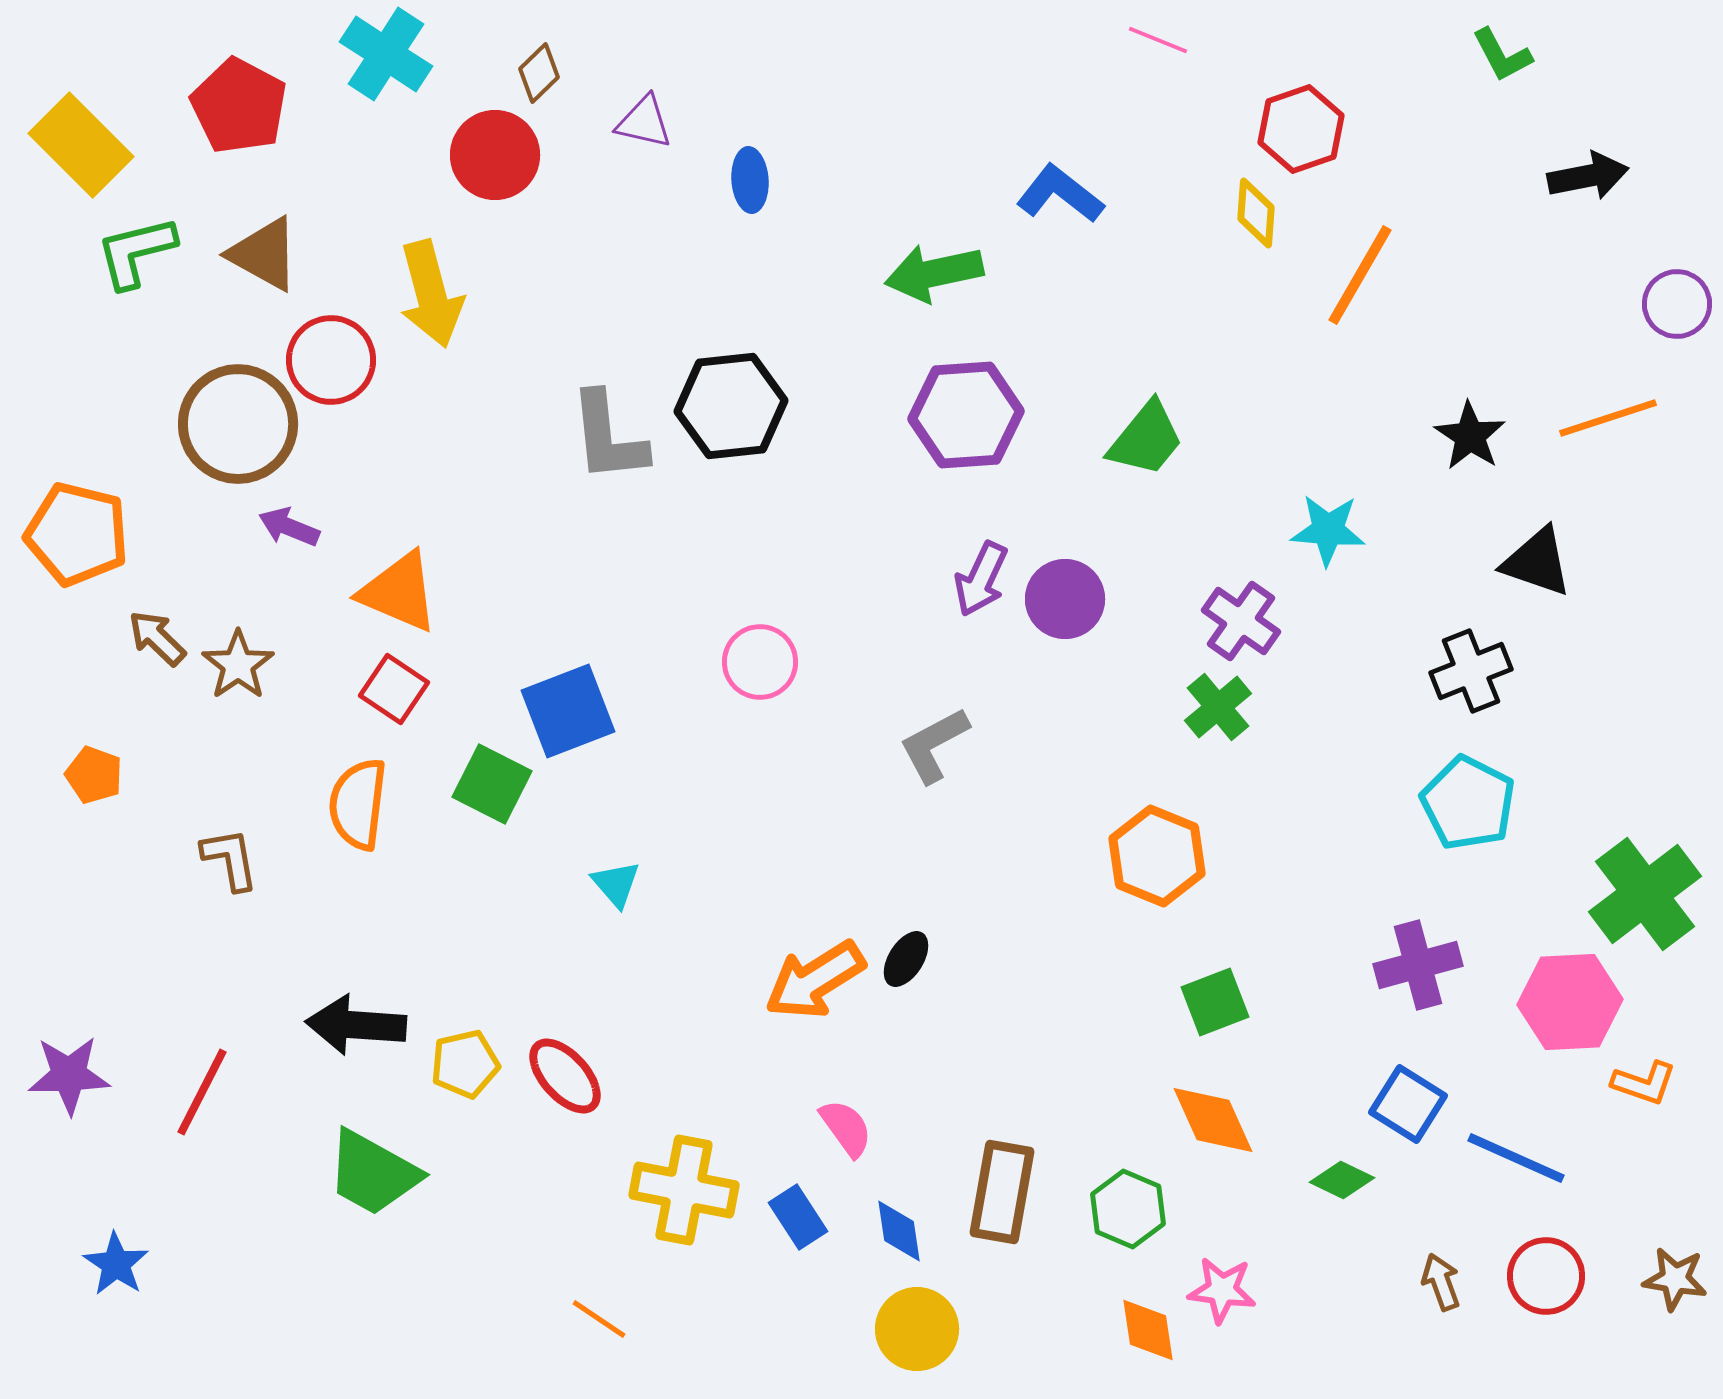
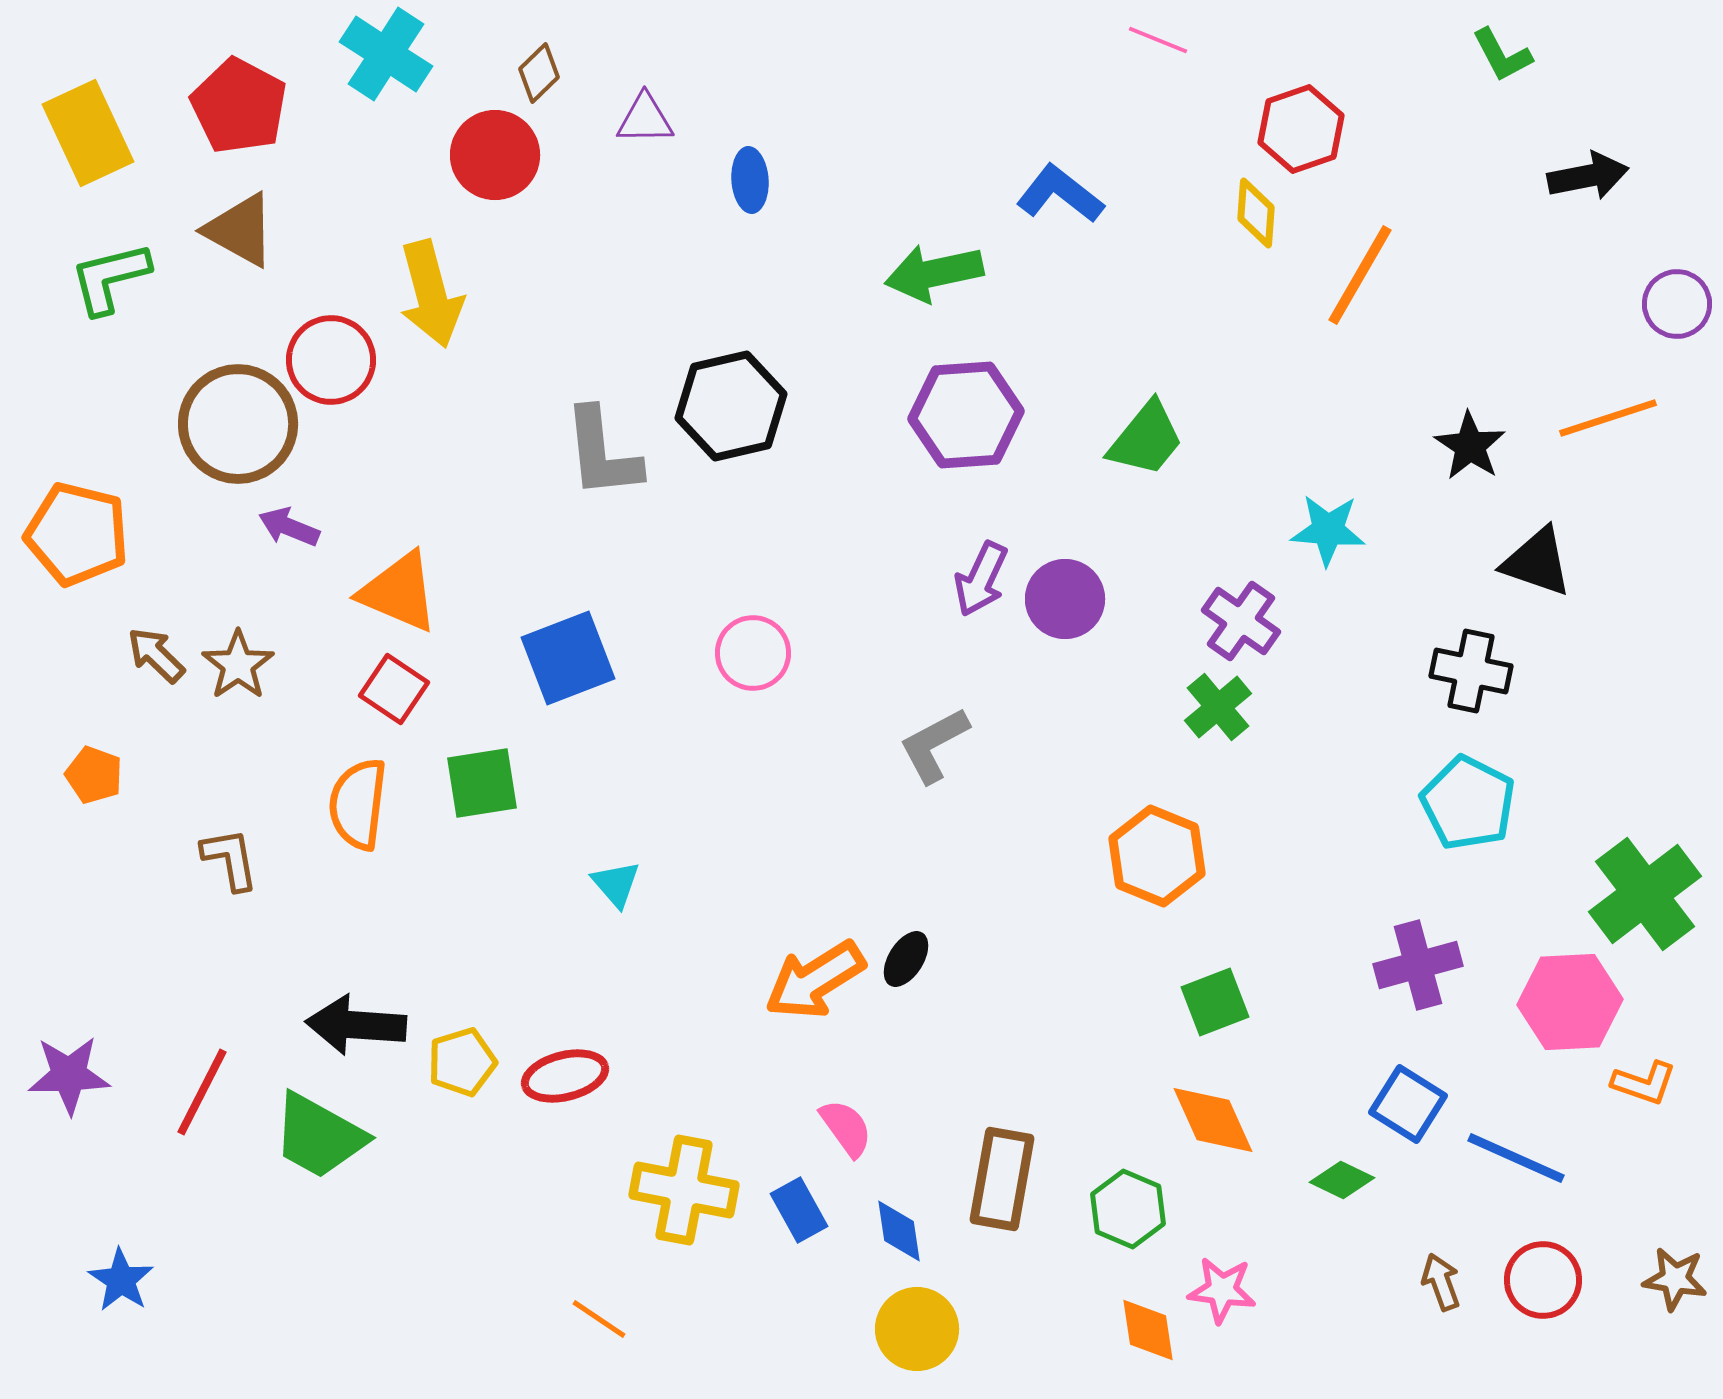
purple triangle at (644, 122): moved 1 px right, 3 px up; rotated 14 degrees counterclockwise
yellow rectangle at (81, 145): moved 7 px right, 12 px up; rotated 20 degrees clockwise
green L-shape at (136, 252): moved 26 px left, 26 px down
brown triangle at (264, 254): moved 24 px left, 24 px up
black hexagon at (731, 406): rotated 7 degrees counterclockwise
black star at (1470, 436): moved 10 px down
gray L-shape at (608, 437): moved 6 px left, 16 px down
brown arrow at (157, 638): moved 1 px left, 17 px down
pink circle at (760, 662): moved 7 px left, 9 px up
black cross at (1471, 671): rotated 34 degrees clockwise
blue square at (568, 711): moved 53 px up
green square at (492, 784): moved 10 px left, 1 px up; rotated 36 degrees counterclockwise
yellow pentagon at (465, 1064): moved 3 px left, 2 px up; rotated 4 degrees counterclockwise
red ellipse at (565, 1076): rotated 62 degrees counterclockwise
green trapezoid at (373, 1173): moved 54 px left, 37 px up
brown rectangle at (1002, 1192): moved 13 px up
blue rectangle at (798, 1217): moved 1 px right, 7 px up; rotated 4 degrees clockwise
blue star at (116, 1264): moved 5 px right, 16 px down
red circle at (1546, 1276): moved 3 px left, 4 px down
